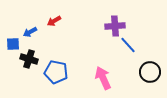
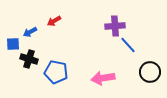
pink arrow: rotated 75 degrees counterclockwise
